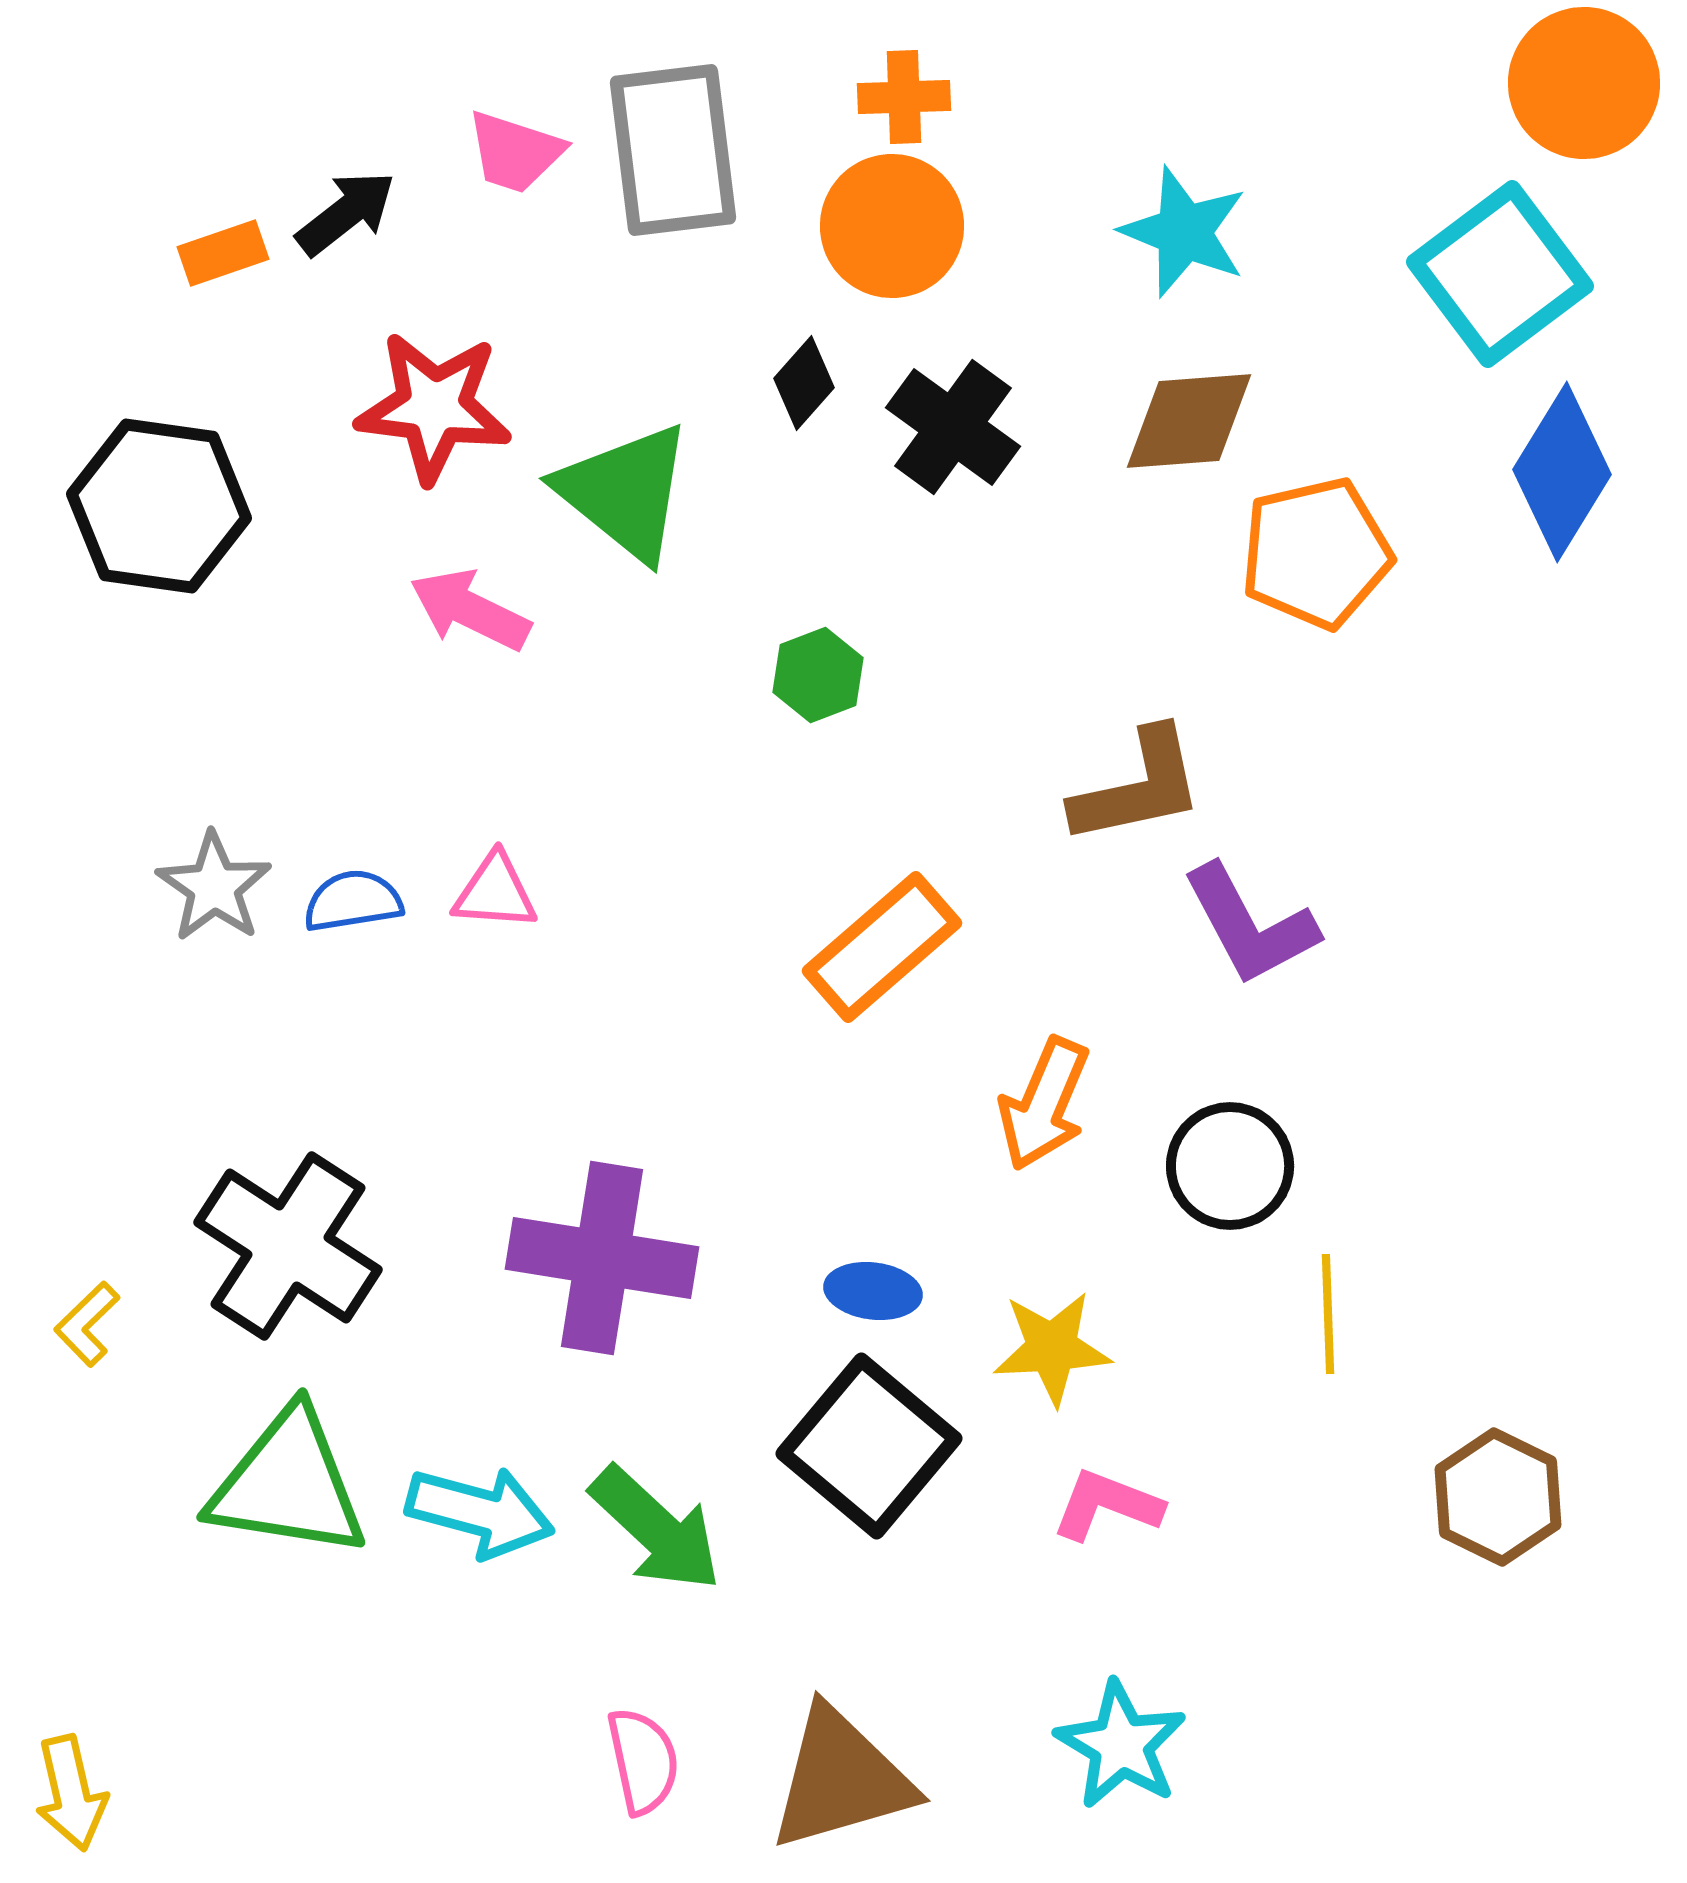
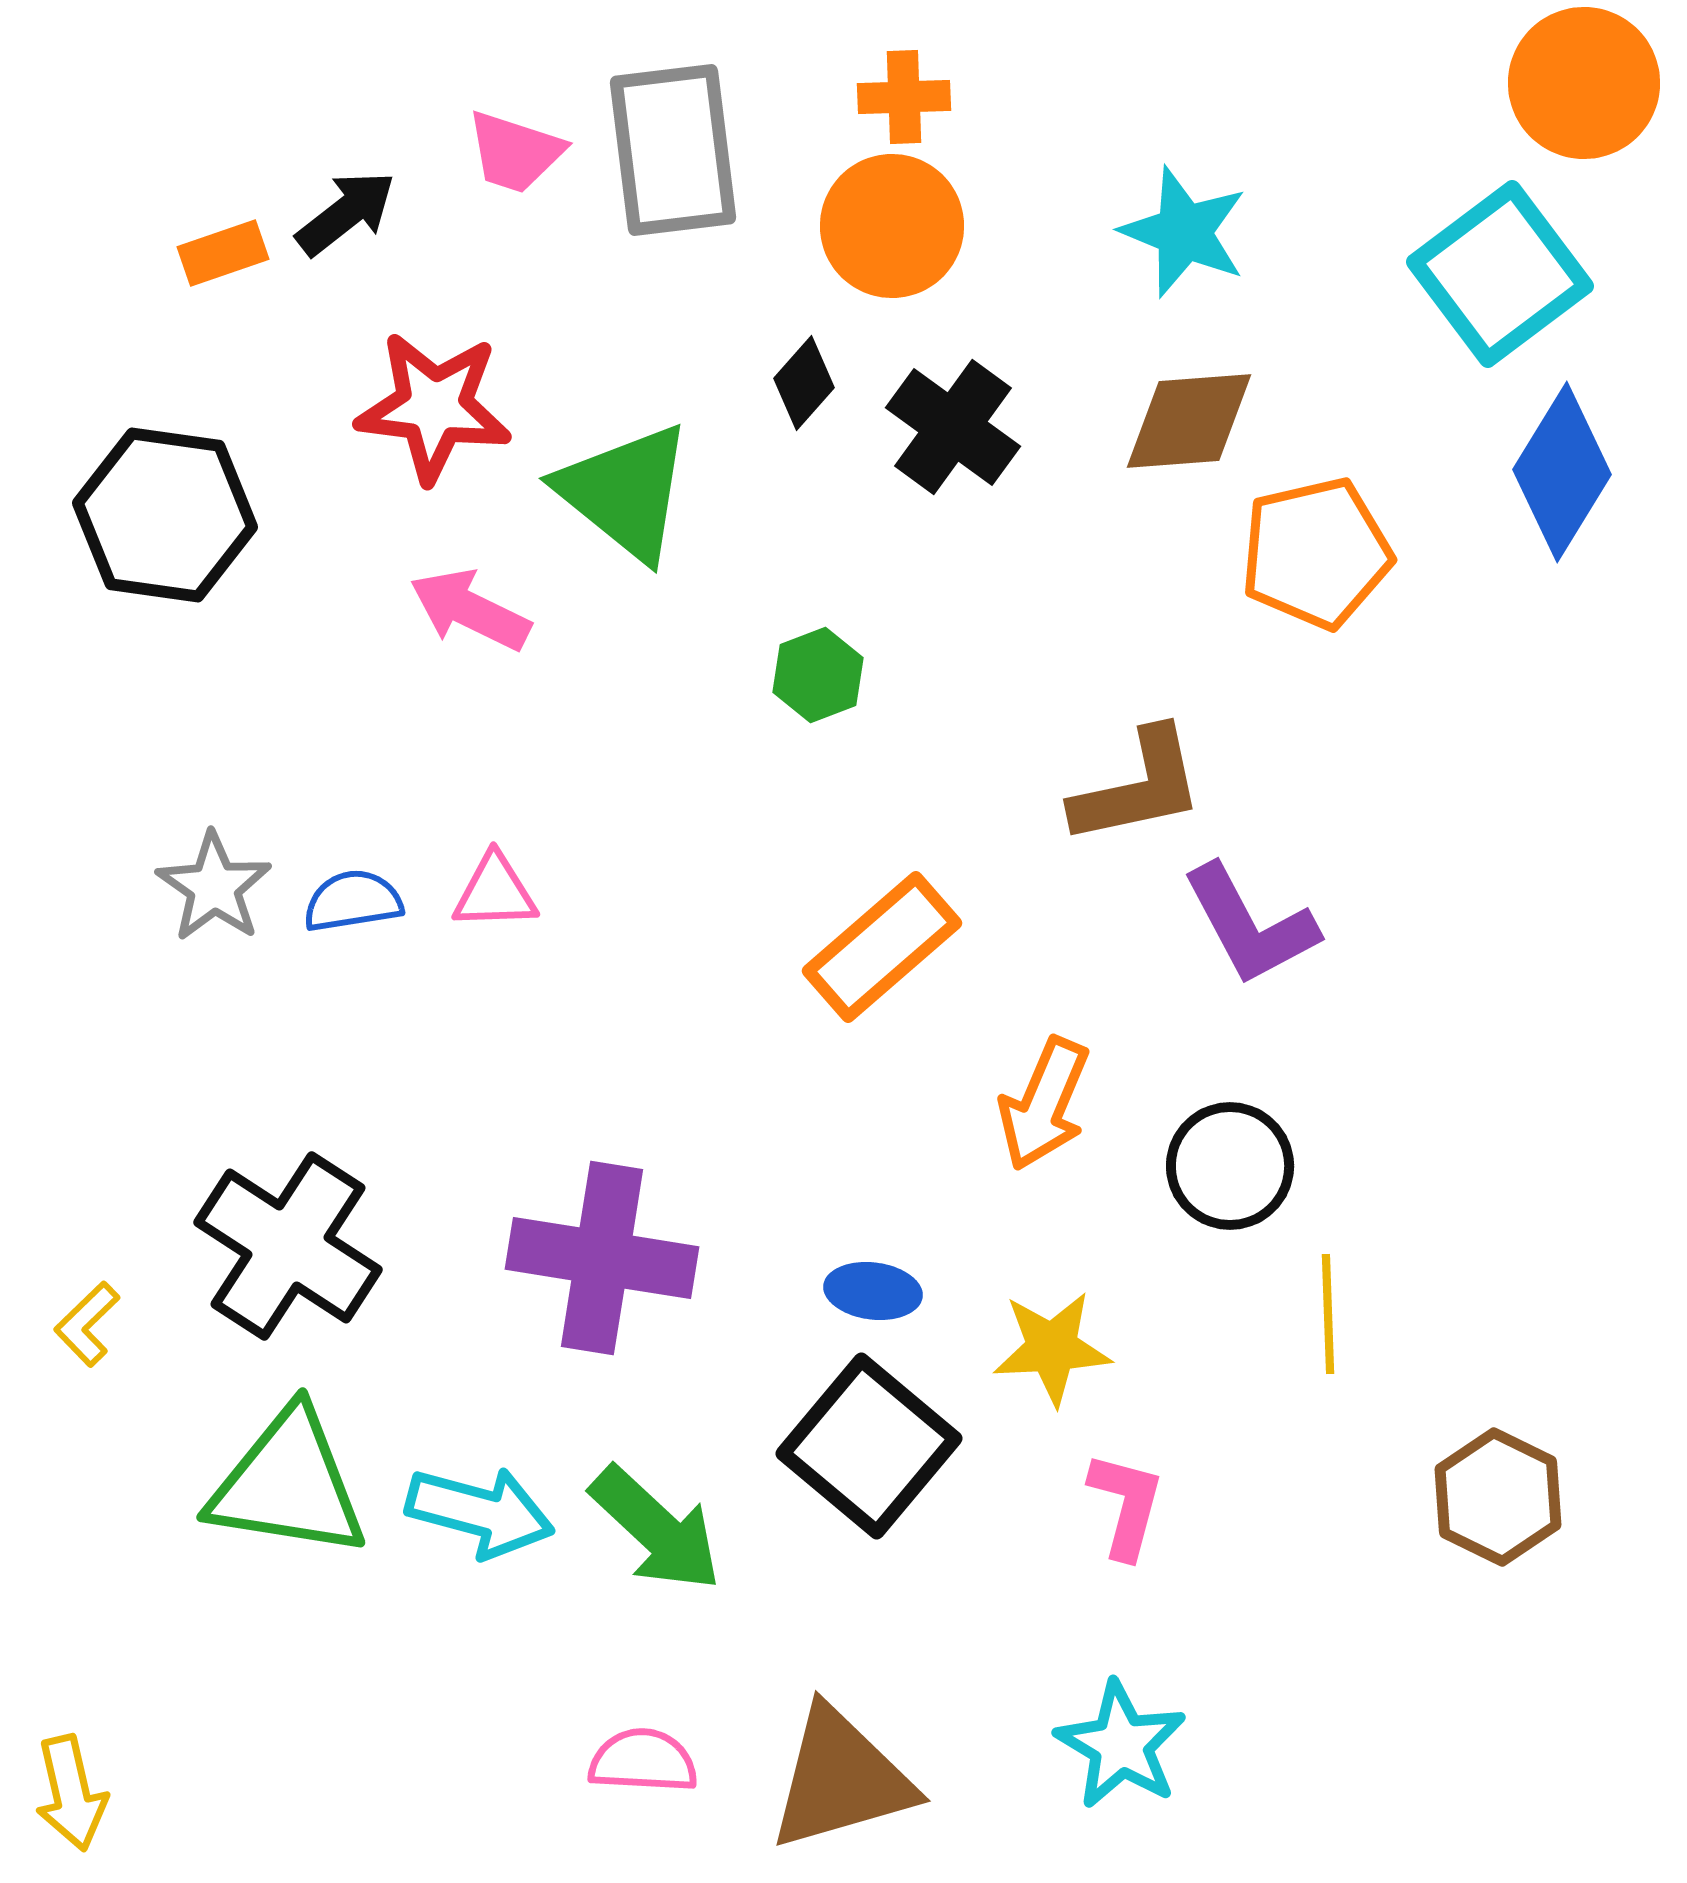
black hexagon at (159, 506): moved 6 px right, 9 px down
pink triangle at (495, 892): rotated 6 degrees counterclockwise
pink L-shape at (1107, 1505): moved 19 px right; rotated 84 degrees clockwise
pink semicircle at (643, 1761): rotated 75 degrees counterclockwise
